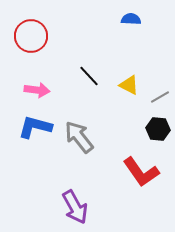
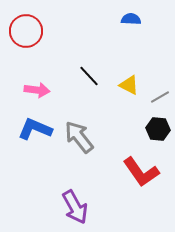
red circle: moved 5 px left, 5 px up
blue L-shape: moved 2 px down; rotated 8 degrees clockwise
